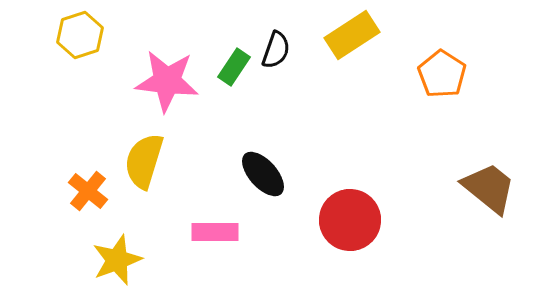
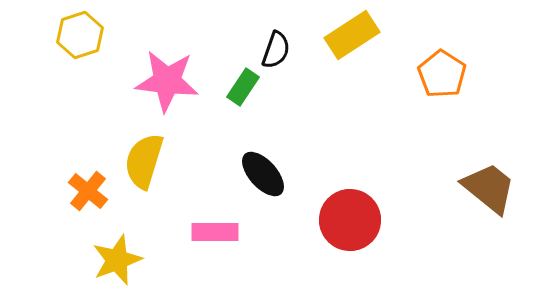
green rectangle: moved 9 px right, 20 px down
